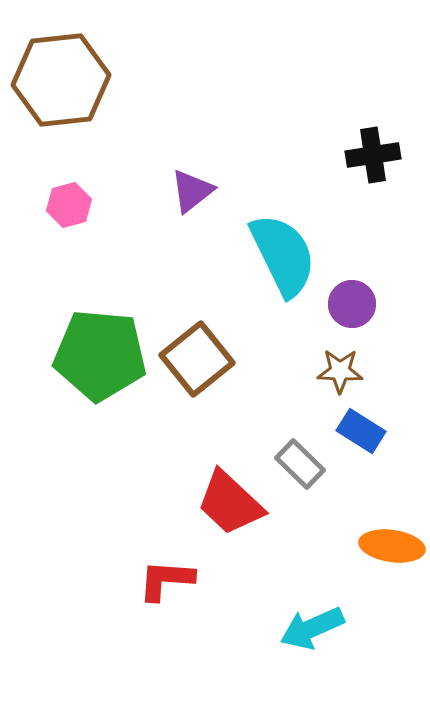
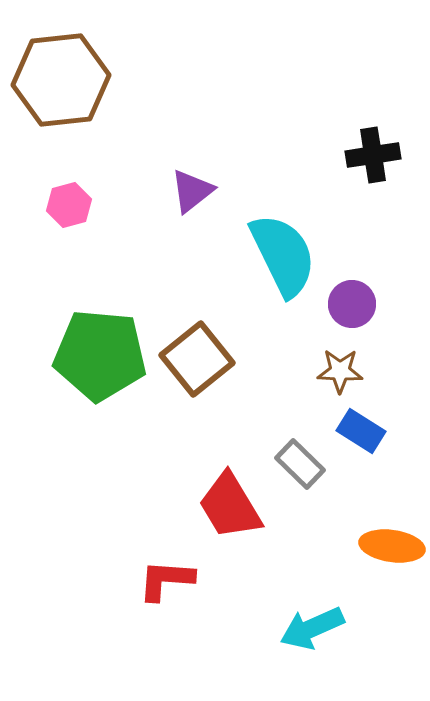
red trapezoid: moved 3 px down; rotated 16 degrees clockwise
